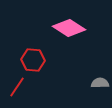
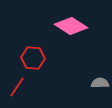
pink diamond: moved 2 px right, 2 px up
red hexagon: moved 2 px up
